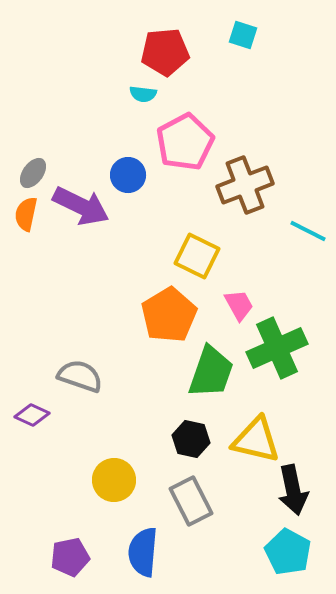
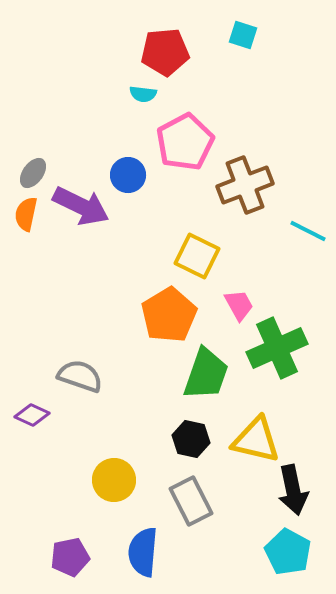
green trapezoid: moved 5 px left, 2 px down
